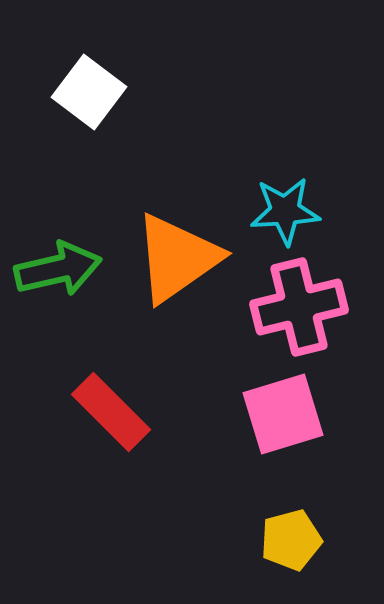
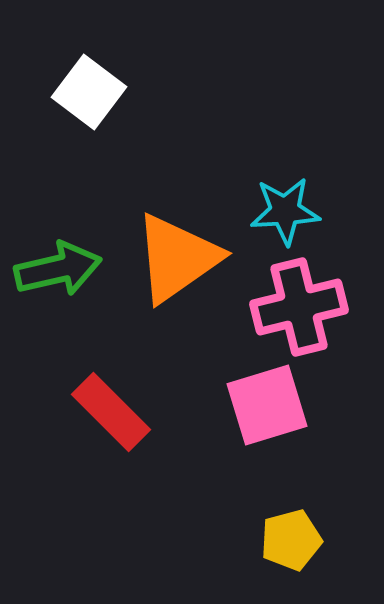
pink square: moved 16 px left, 9 px up
